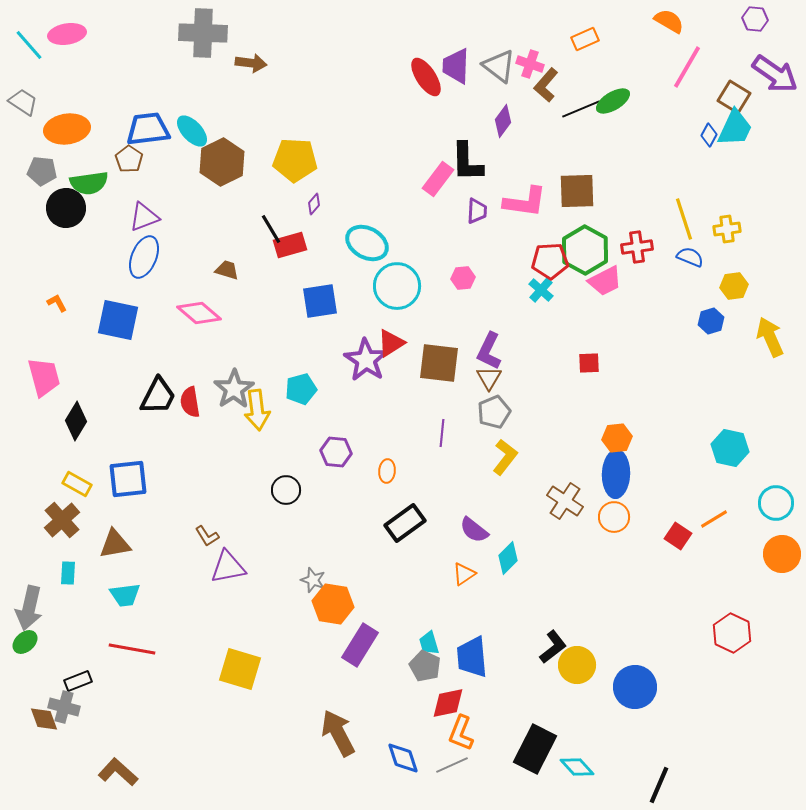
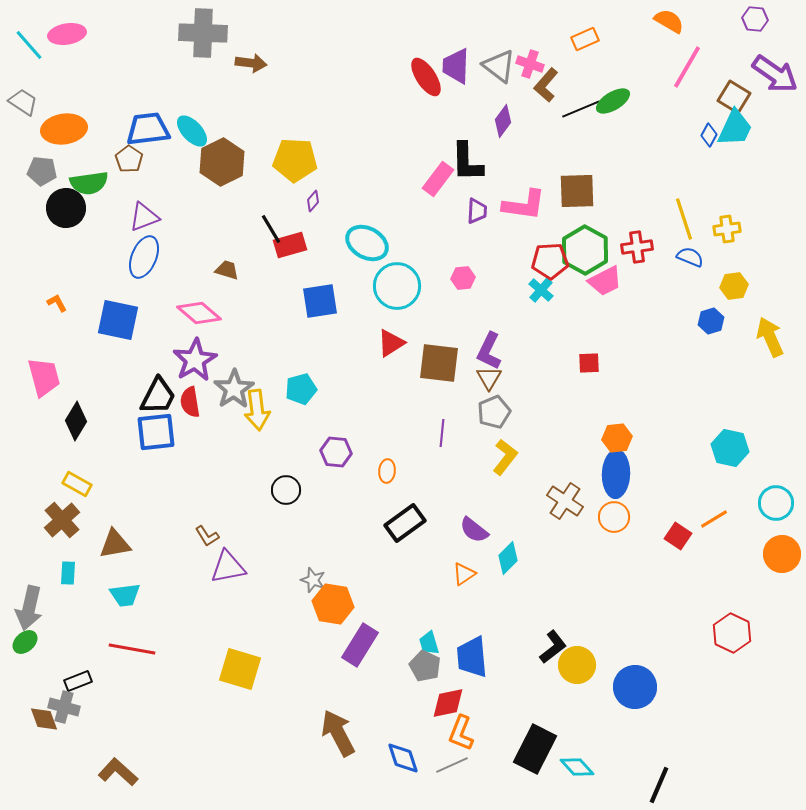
orange ellipse at (67, 129): moved 3 px left
pink L-shape at (525, 202): moved 1 px left, 3 px down
purple diamond at (314, 204): moved 1 px left, 3 px up
purple star at (366, 360): moved 171 px left; rotated 9 degrees clockwise
blue square at (128, 479): moved 28 px right, 47 px up
